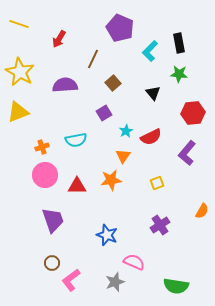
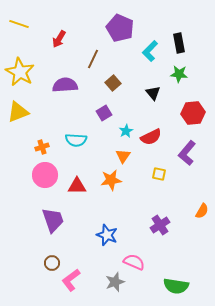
cyan semicircle: rotated 15 degrees clockwise
yellow square: moved 2 px right, 9 px up; rotated 32 degrees clockwise
